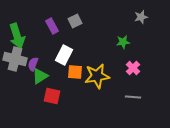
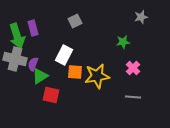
purple rectangle: moved 19 px left, 2 px down; rotated 14 degrees clockwise
red square: moved 1 px left, 1 px up
